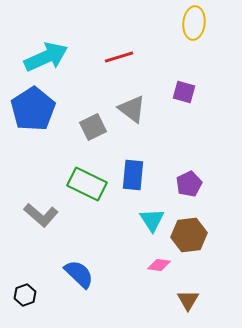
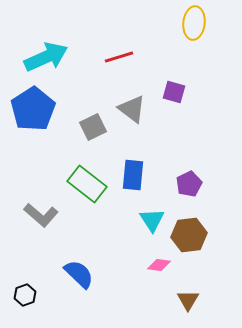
purple square: moved 10 px left
green rectangle: rotated 12 degrees clockwise
